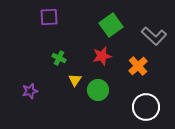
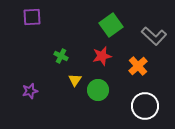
purple square: moved 17 px left
green cross: moved 2 px right, 2 px up
white circle: moved 1 px left, 1 px up
